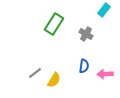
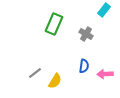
green rectangle: rotated 10 degrees counterclockwise
yellow semicircle: moved 1 px right, 1 px down
